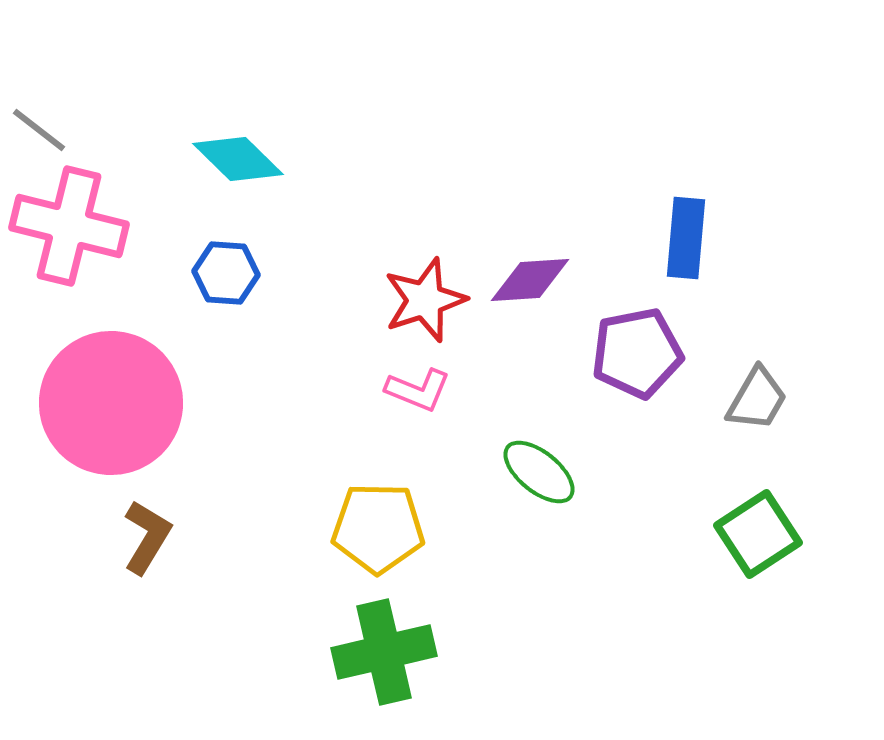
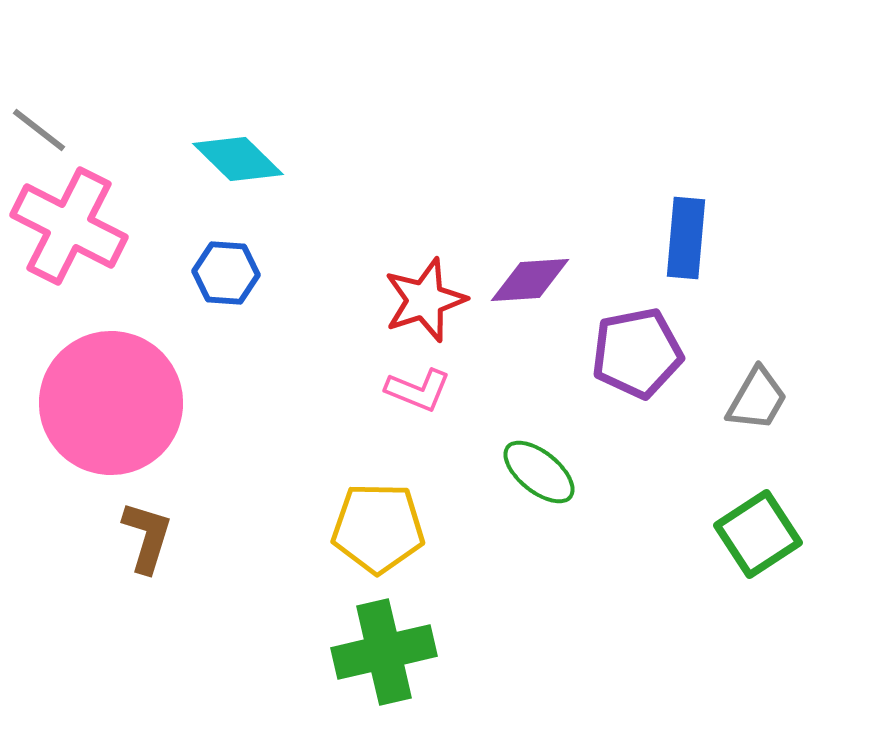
pink cross: rotated 13 degrees clockwise
brown L-shape: rotated 14 degrees counterclockwise
